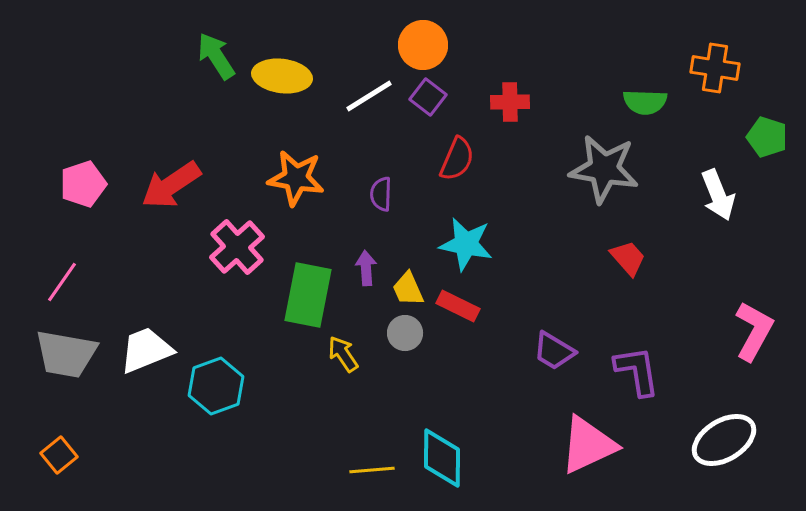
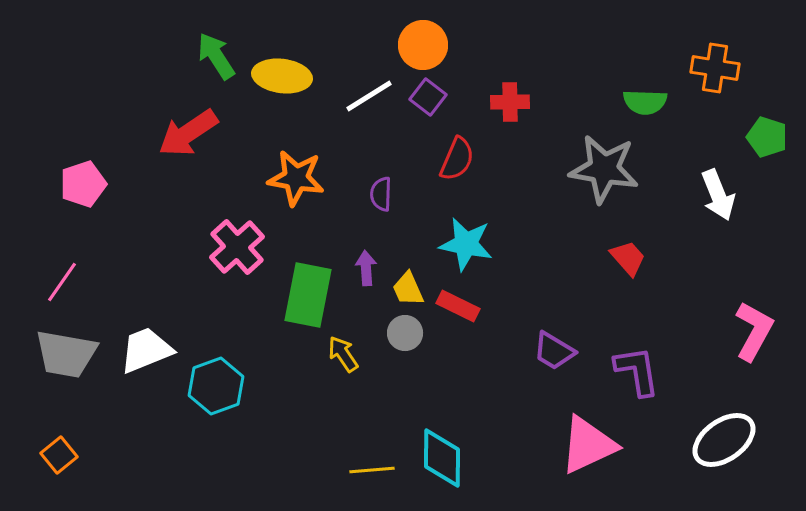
red arrow: moved 17 px right, 52 px up
white ellipse: rotated 4 degrees counterclockwise
